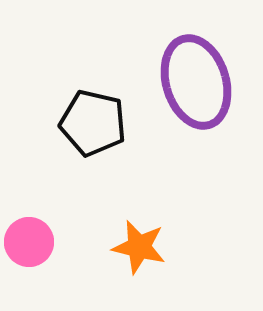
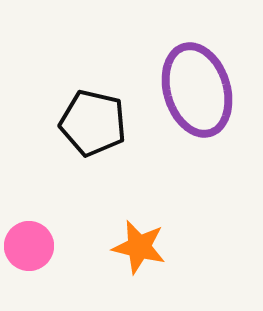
purple ellipse: moved 1 px right, 8 px down
pink circle: moved 4 px down
